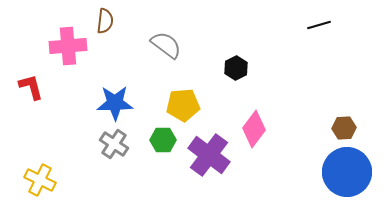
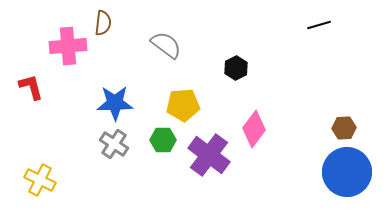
brown semicircle: moved 2 px left, 2 px down
